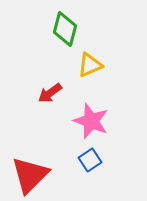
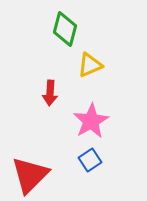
red arrow: rotated 50 degrees counterclockwise
pink star: rotated 21 degrees clockwise
